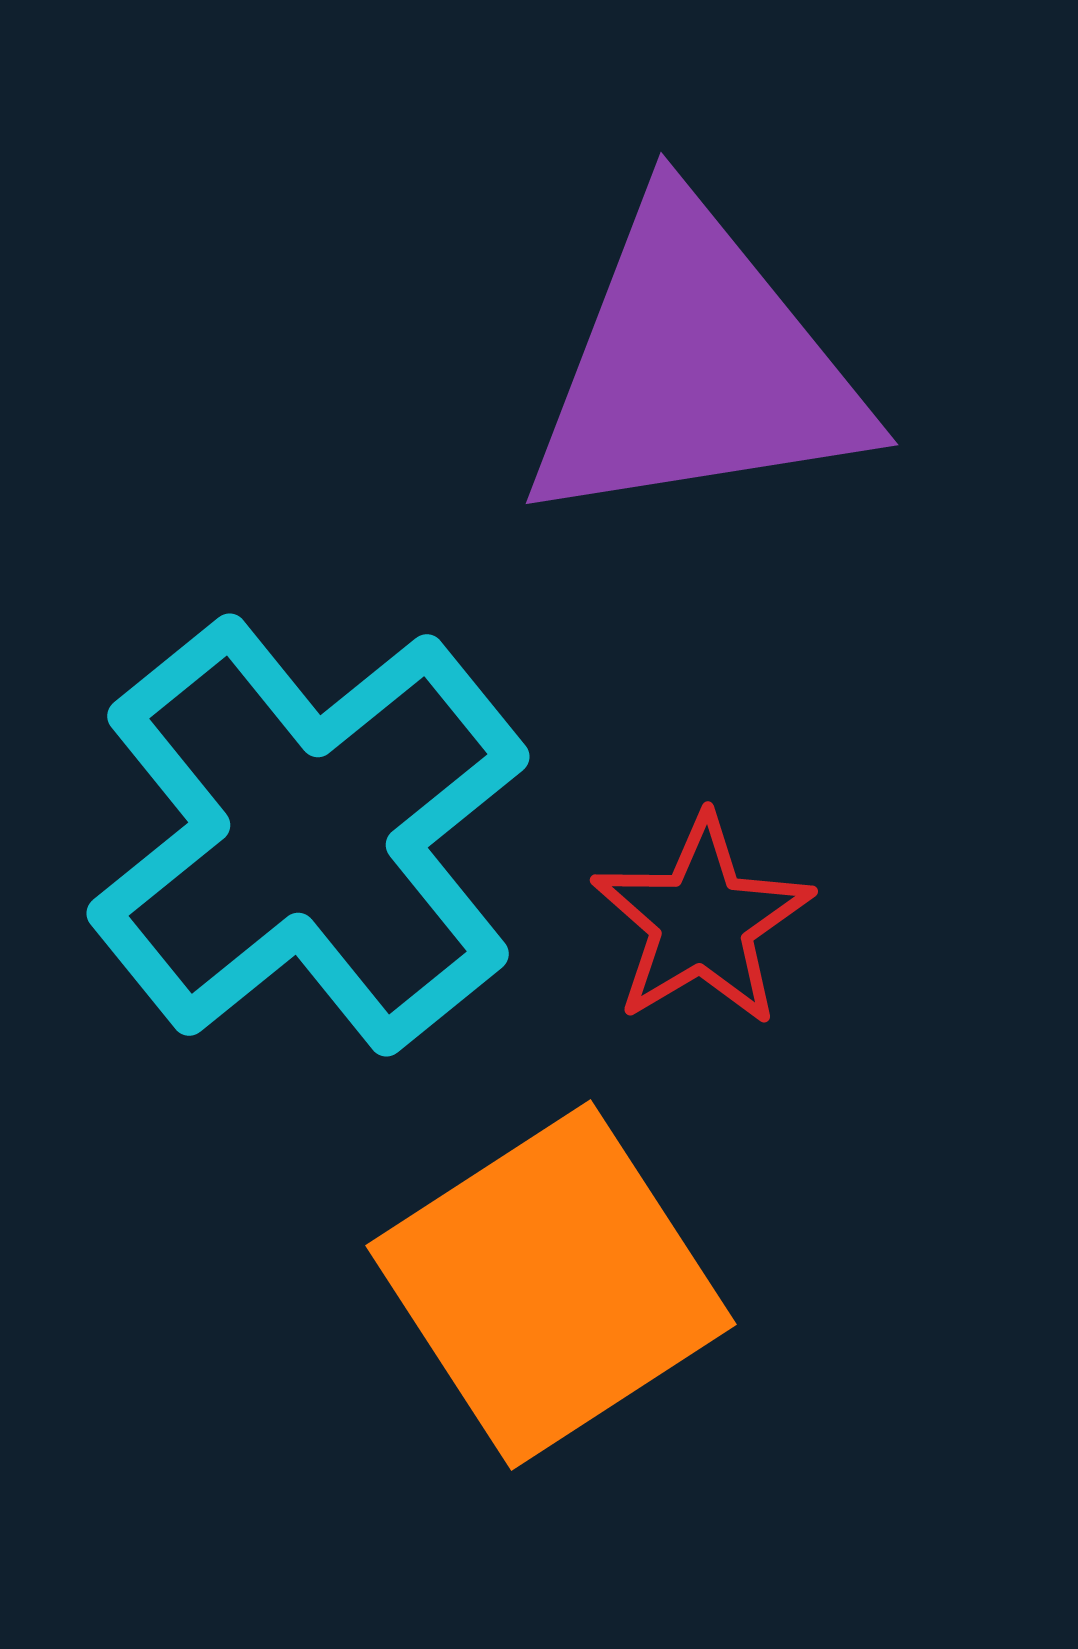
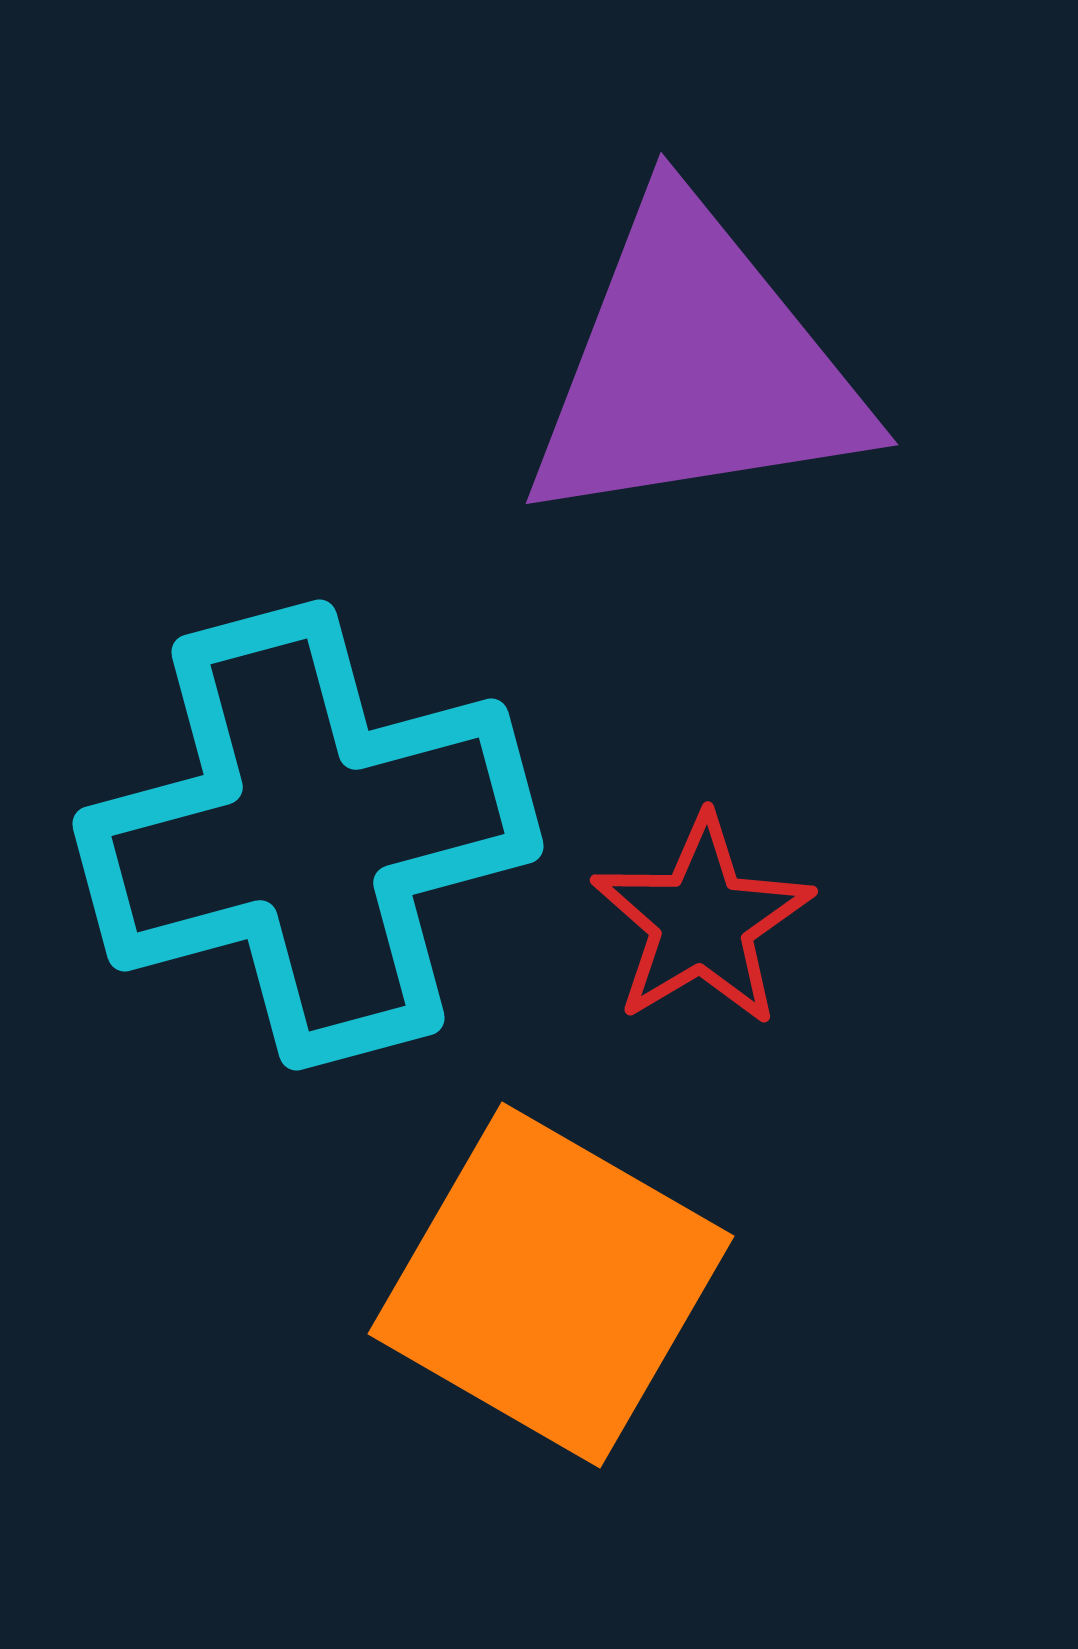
cyan cross: rotated 24 degrees clockwise
orange square: rotated 27 degrees counterclockwise
